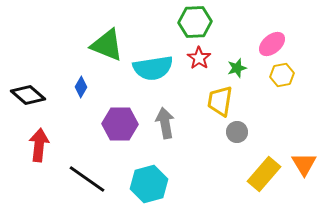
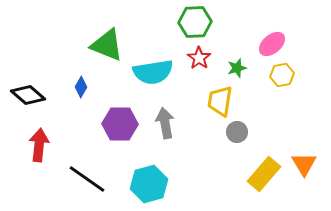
cyan semicircle: moved 4 px down
